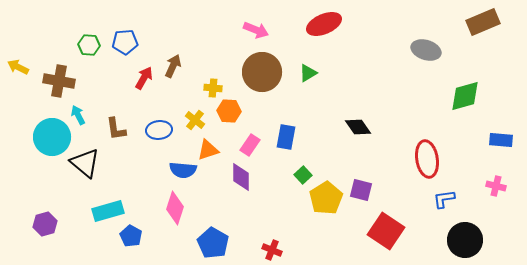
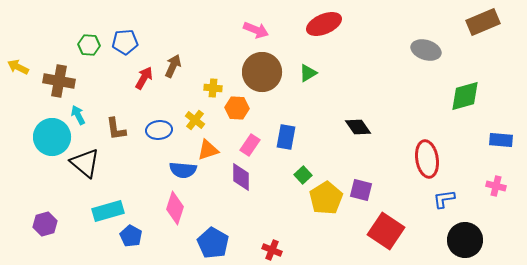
orange hexagon at (229, 111): moved 8 px right, 3 px up
